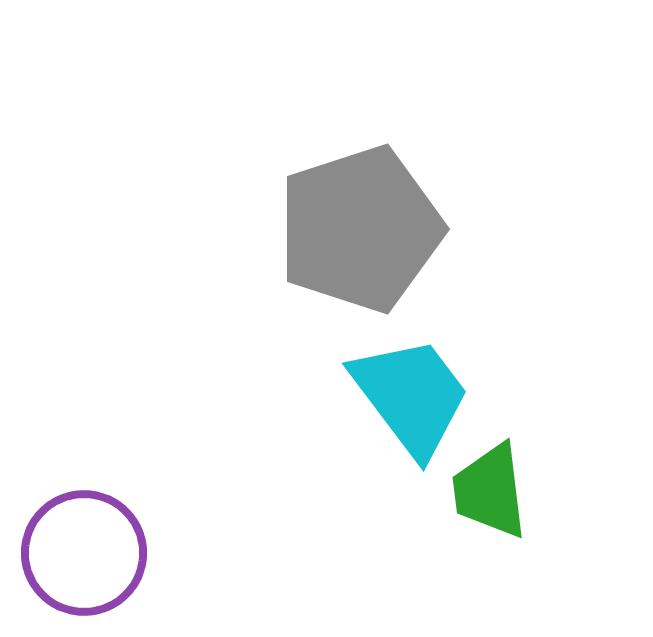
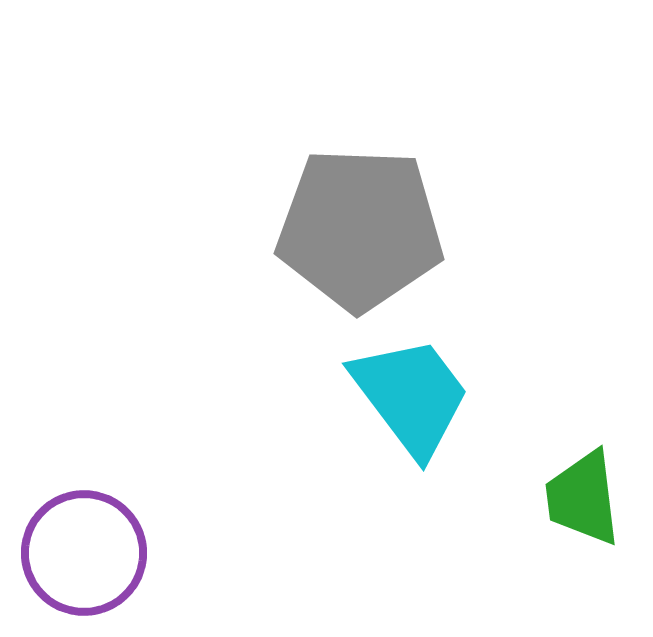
gray pentagon: rotated 20 degrees clockwise
green trapezoid: moved 93 px right, 7 px down
